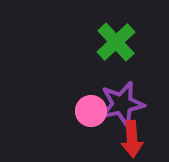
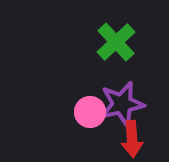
pink circle: moved 1 px left, 1 px down
